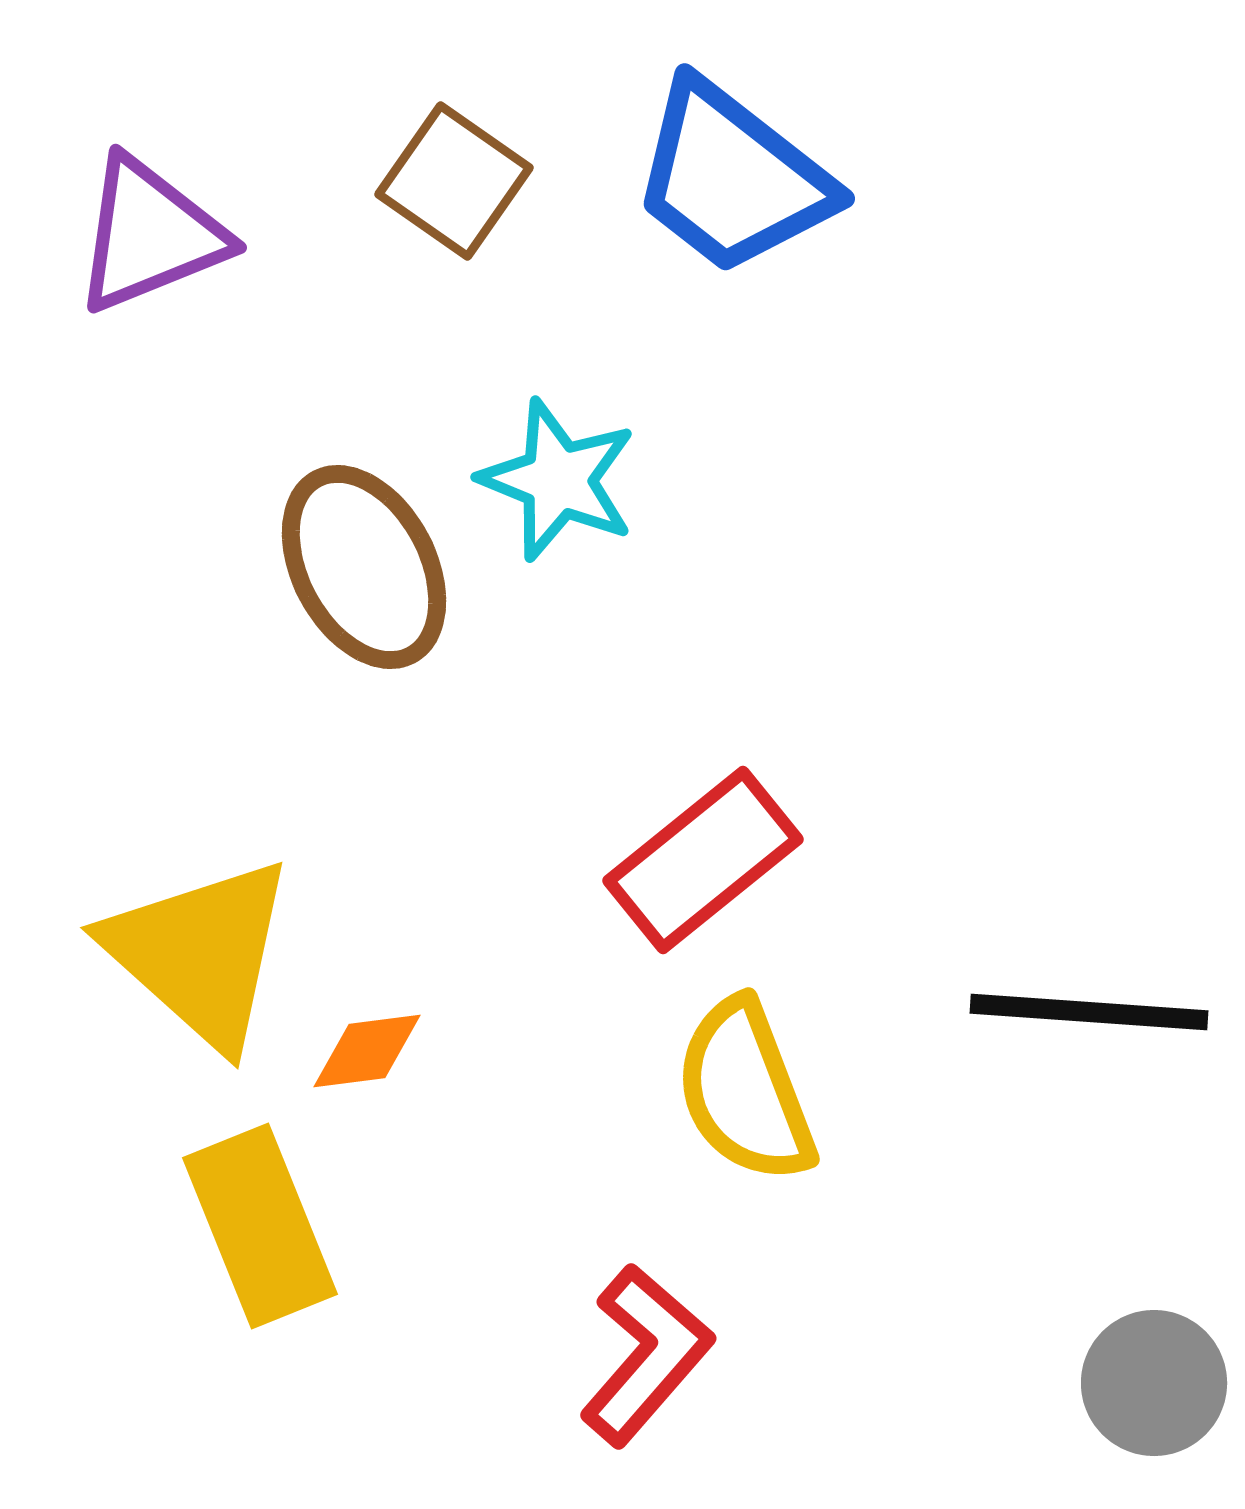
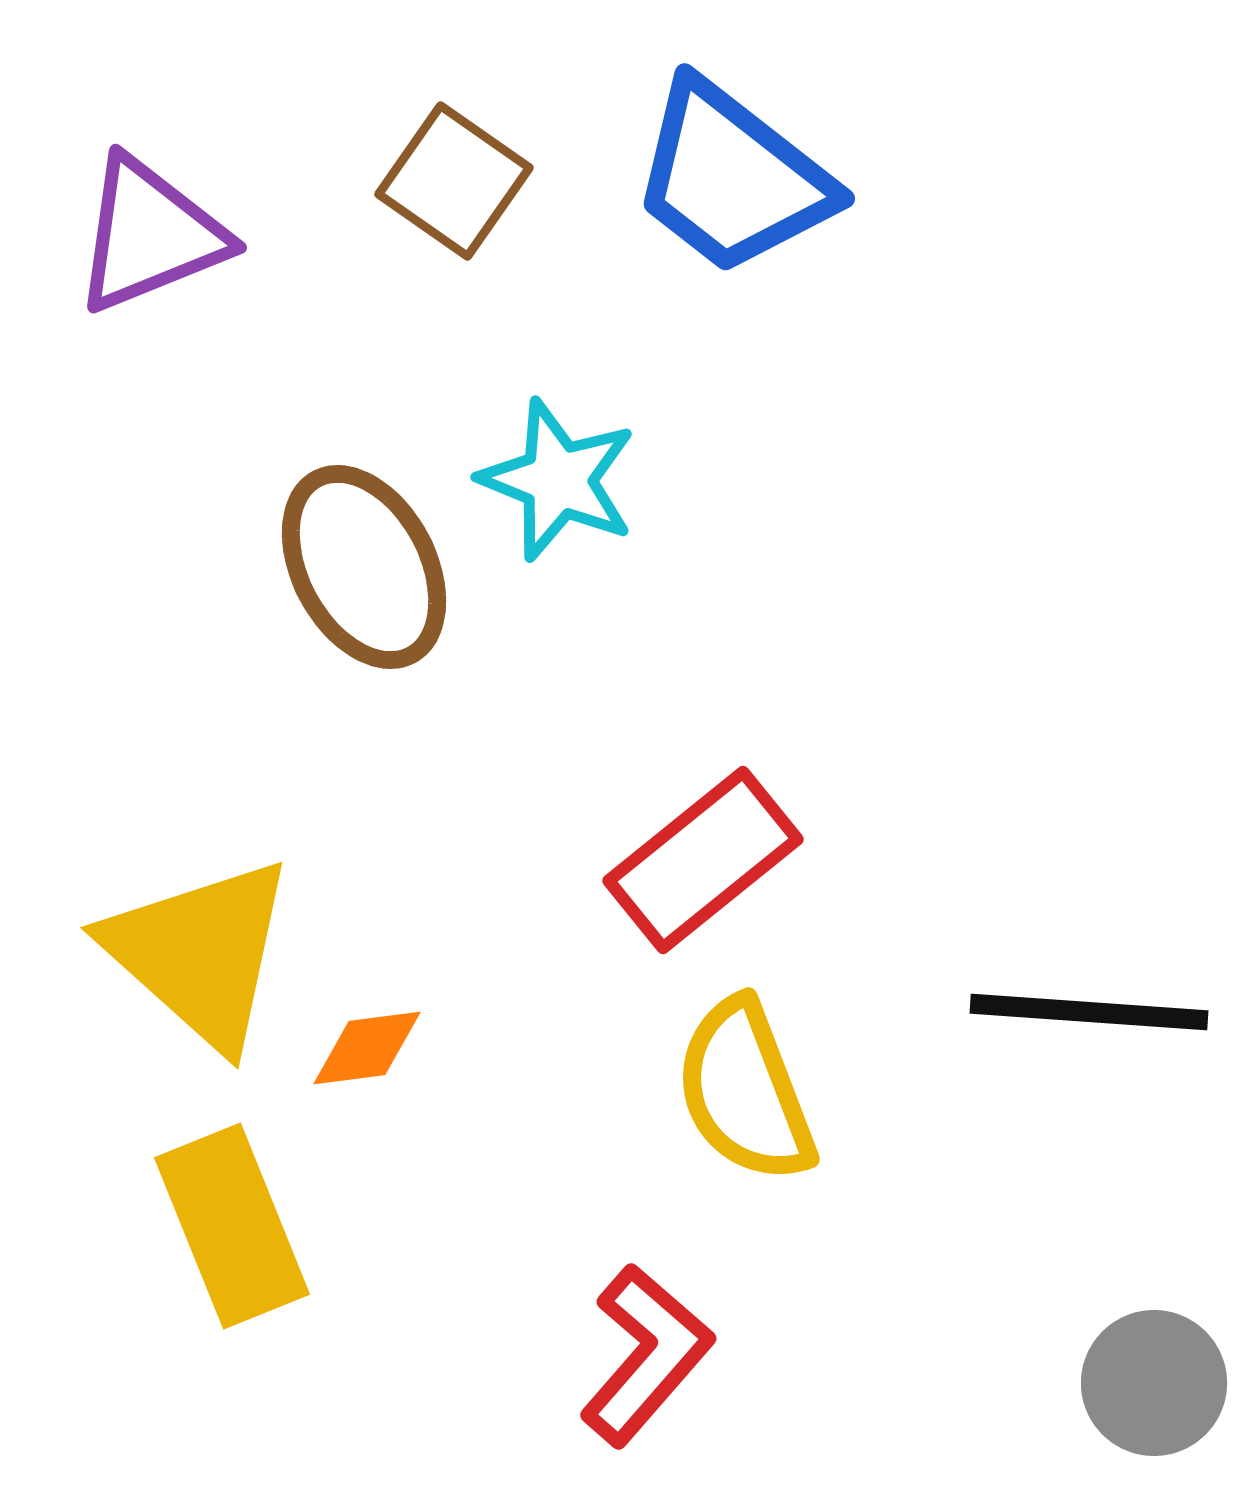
orange diamond: moved 3 px up
yellow rectangle: moved 28 px left
